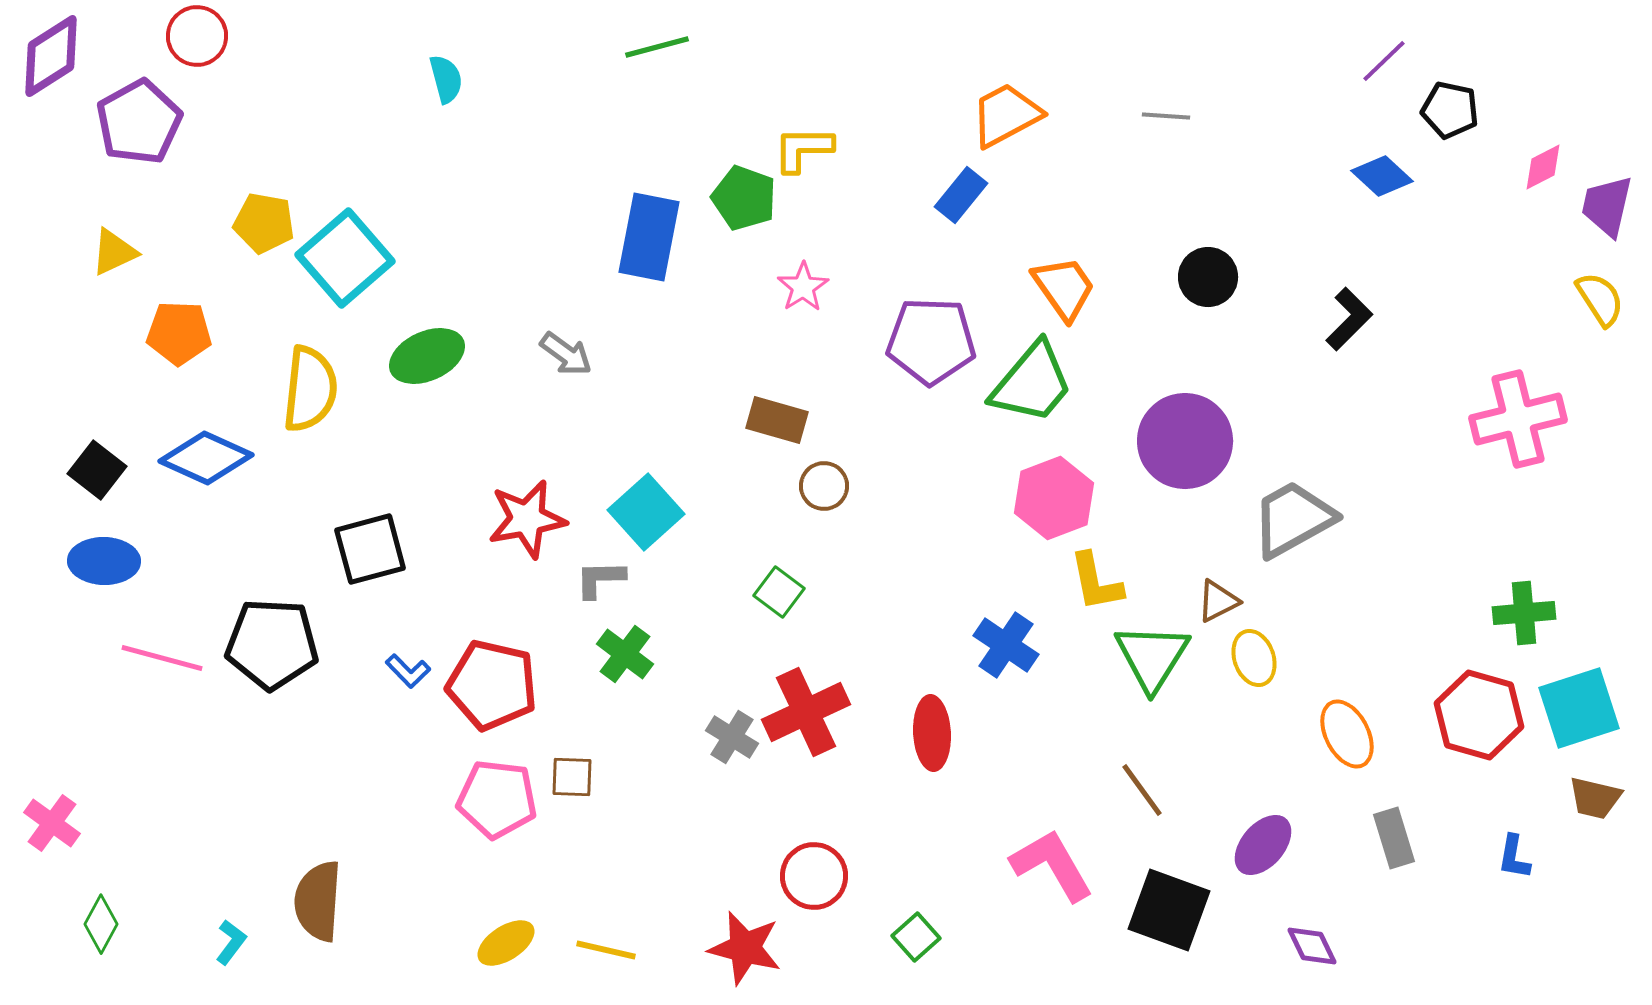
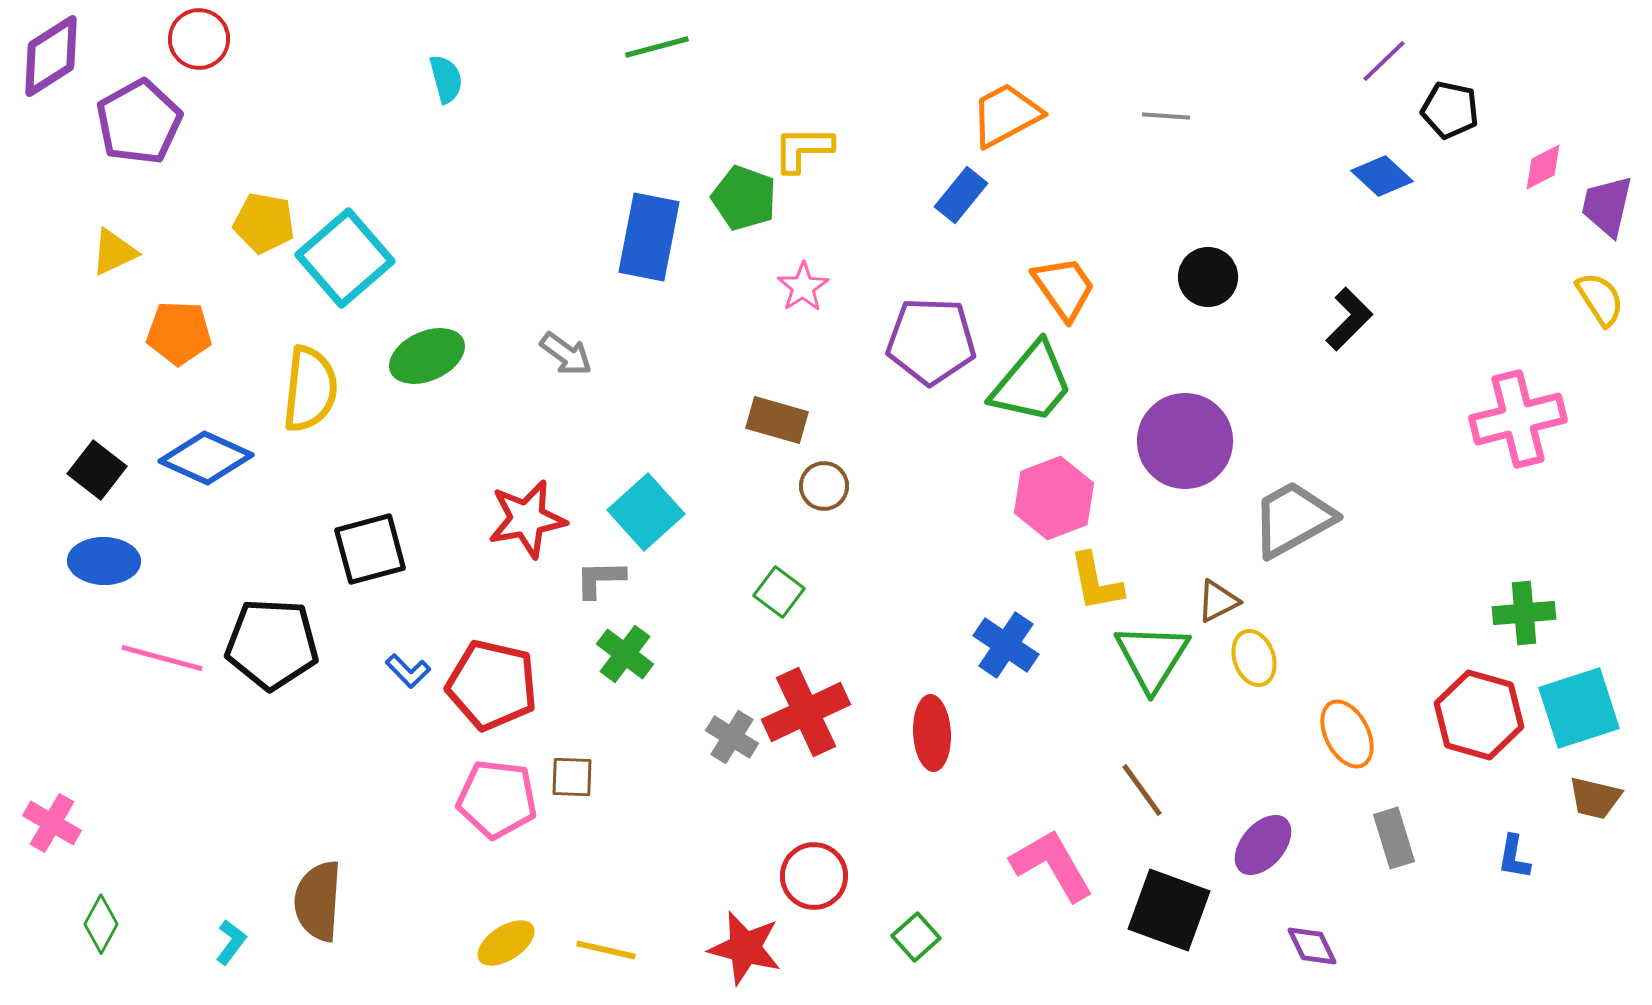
red circle at (197, 36): moved 2 px right, 3 px down
pink cross at (52, 823): rotated 6 degrees counterclockwise
